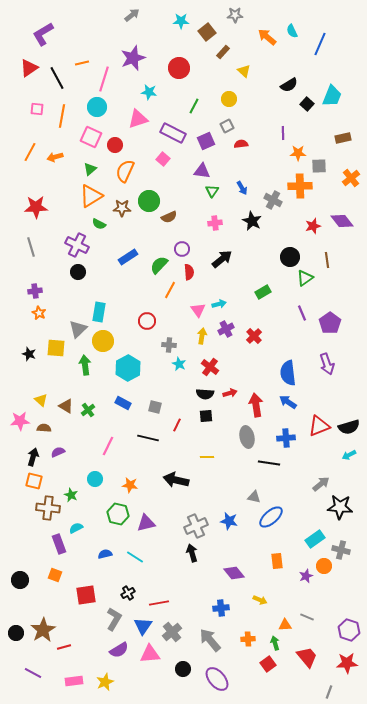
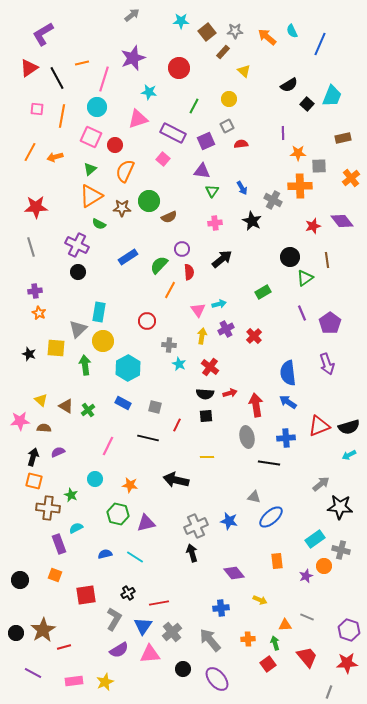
gray star at (235, 15): moved 16 px down
